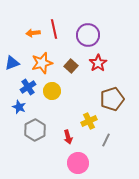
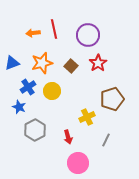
yellow cross: moved 2 px left, 4 px up
